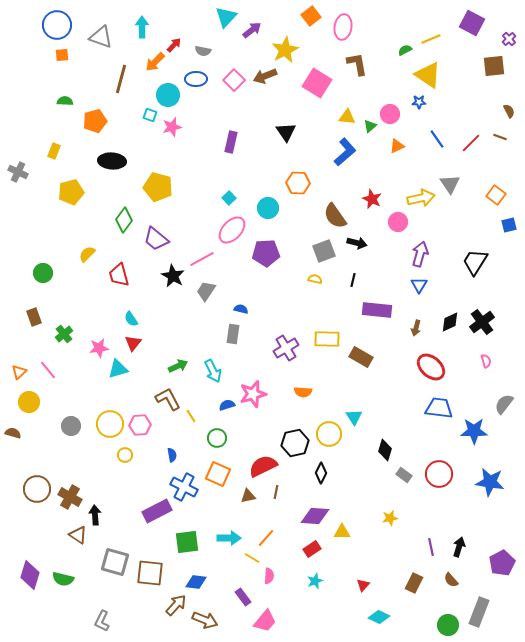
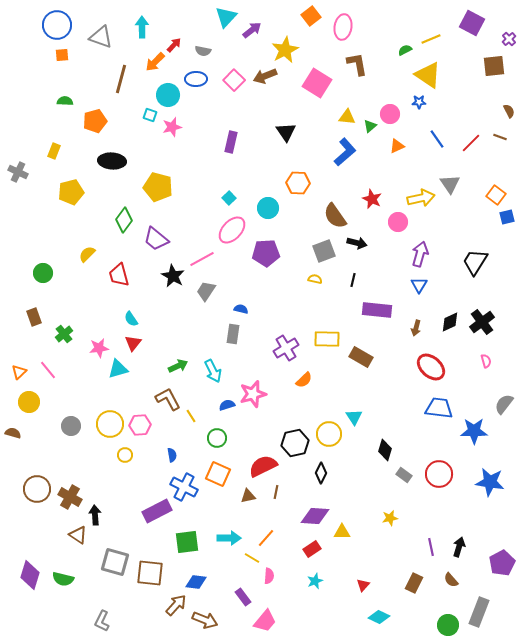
blue square at (509, 225): moved 2 px left, 8 px up
orange semicircle at (303, 392): moved 1 px right, 12 px up; rotated 48 degrees counterclockwise
